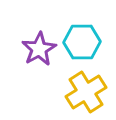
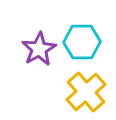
yellow cross: rotated 9 degrees counterclockwise
